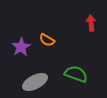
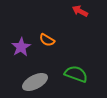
red arrow: moved 11 px left, 12 px up; rotated 56 degrees counterclockwise
